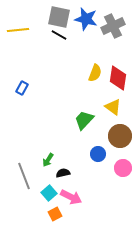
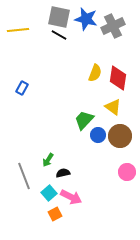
blue circle: moved 19 px up
pink circle: moved 4 px right, 4 px down
